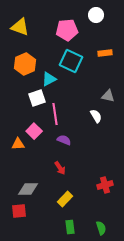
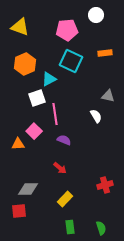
red arrow: rotated 16 degrees counterclockwise
